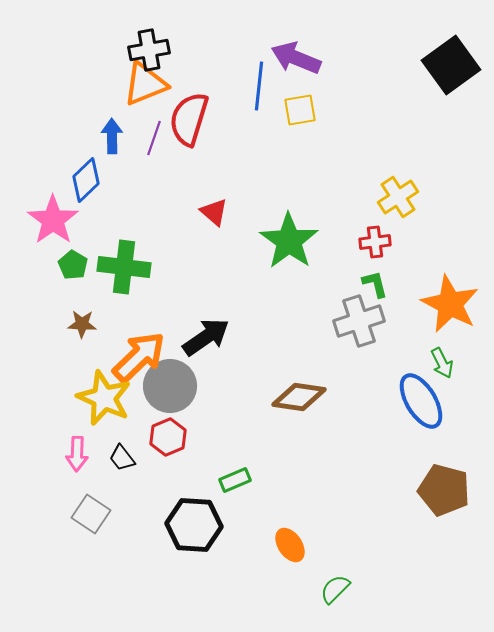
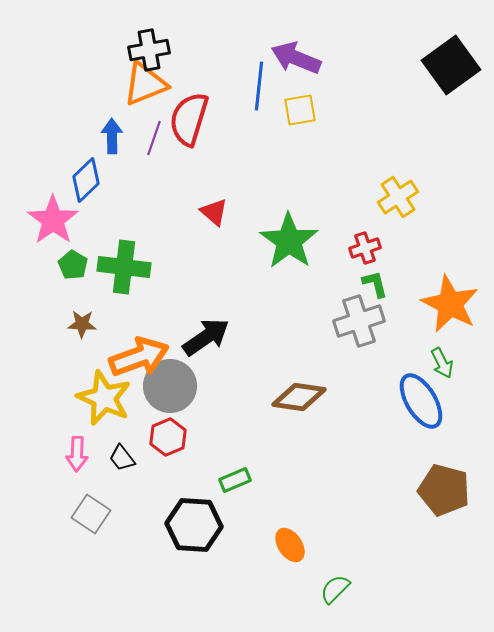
red cross: moved 10 px left, 6 px down; rotated 12 degrees counterclockwise
orange arrow: rotated 24 degrees clockwise
